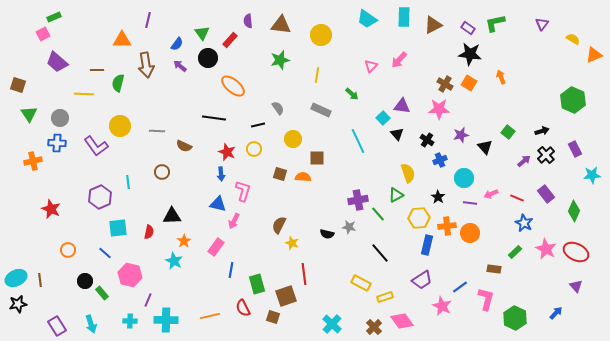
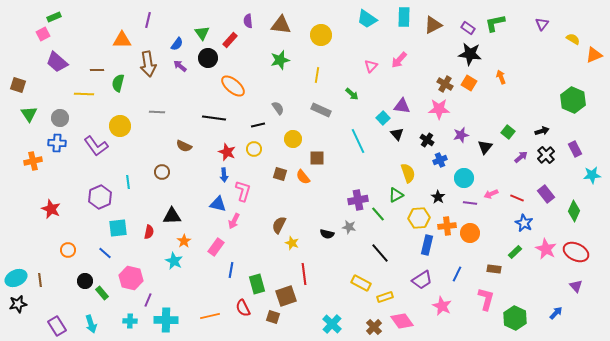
brown arrow at (146, 65): moved 2 px right, 1 px up
gray line at (157, 131): moved 19 px up
black triangle at (485, 147): rotated 21 degrees clockwise
purple arrow at (524, 161): moved 3 px left, 4 px up
blue arrow at (221, 174): moved 3 px right, 1 px down
orange semicircle at (303, 177): rotated 133 degrees counterclockwise
pink hexagon at (130, 275): moved 1 px right, 3 px down
blue line at (460, 287): moved 3 px left, 13 px up; rotated 28 degrees counterclockwise
